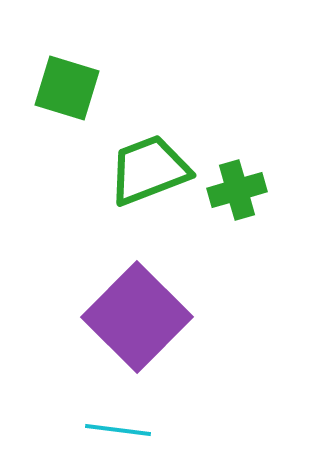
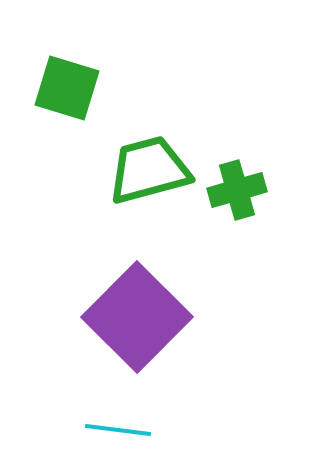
green trapezoid: rotated 6 degrees clockwise
